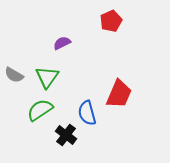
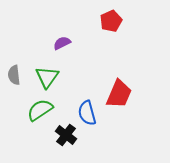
gray semicircle: rotated 54 degrees clockwise
